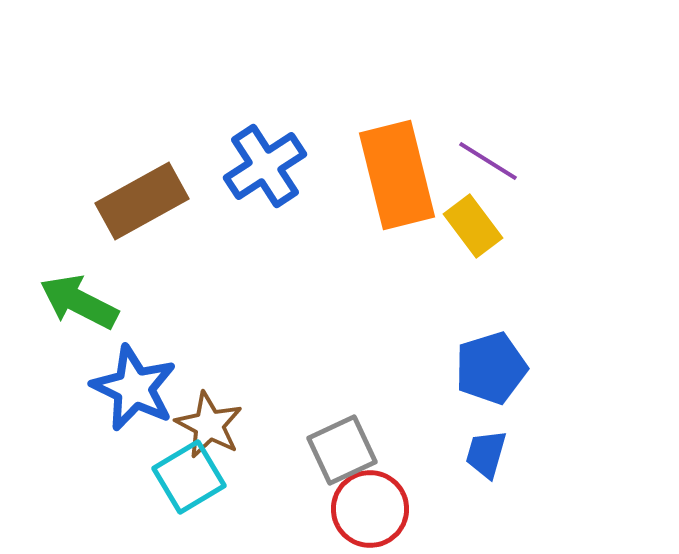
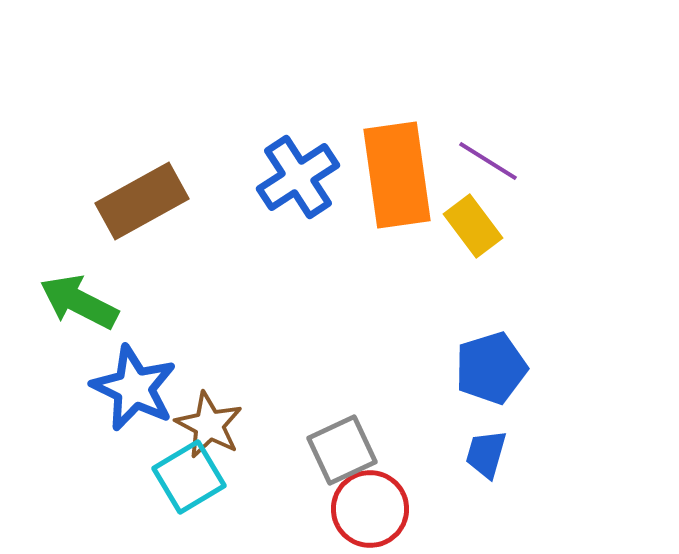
blue cross: moved 33 px right, 11 px down
orange rectangle: rotated 6 degrees clockwise
